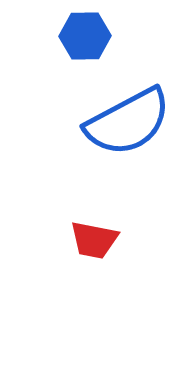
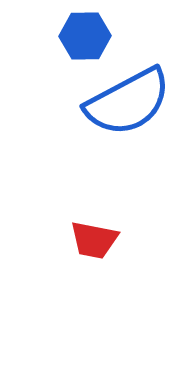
blue semicircle: moved 20 px up
